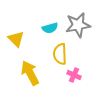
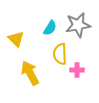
cyan semicircle: rotated 42 degrees counterclockwise
pink cross: moved 3 px right, 5 px up; rotated 24 degrees counterclockwise
